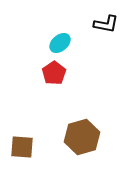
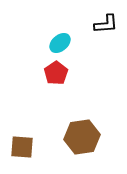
black L-shape: rotated 15 degrees counterclockwise
red pentagon: moved 2 px right
brown hexagon: rotated 8 degrees clockwise
